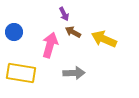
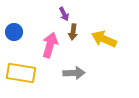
brown arrow: rotated 112 degrees counterclockwise
